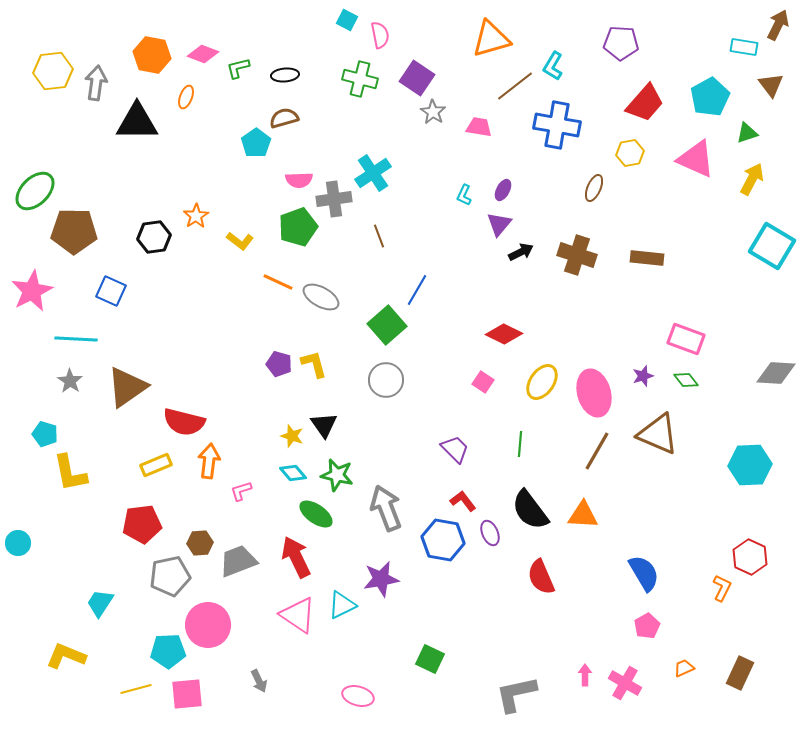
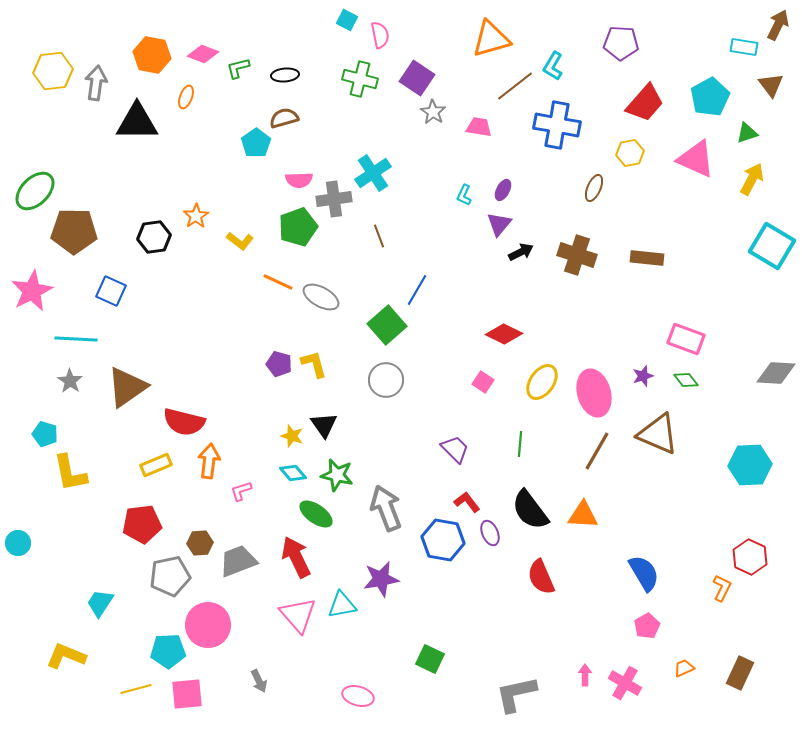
red L-shape at (463, 501): moved 4 px right, 1 px down
cyan triangle at (342, 605): rotated 16 degrees clockwise
pink triangle at (298, 615): rotated 15 degrees clockwise
